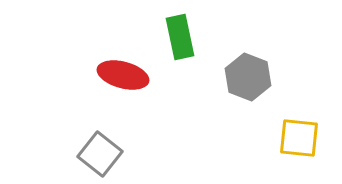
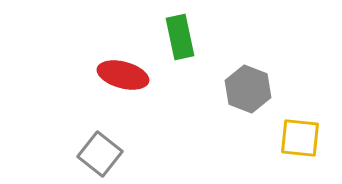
gray hexagon: moved 12 px down
yellow square: moved 1 px right
